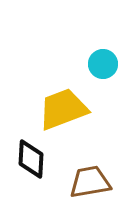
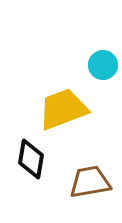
cyan circle: moved 1 px down
black diamond: rotated 6 degrees clockwise
